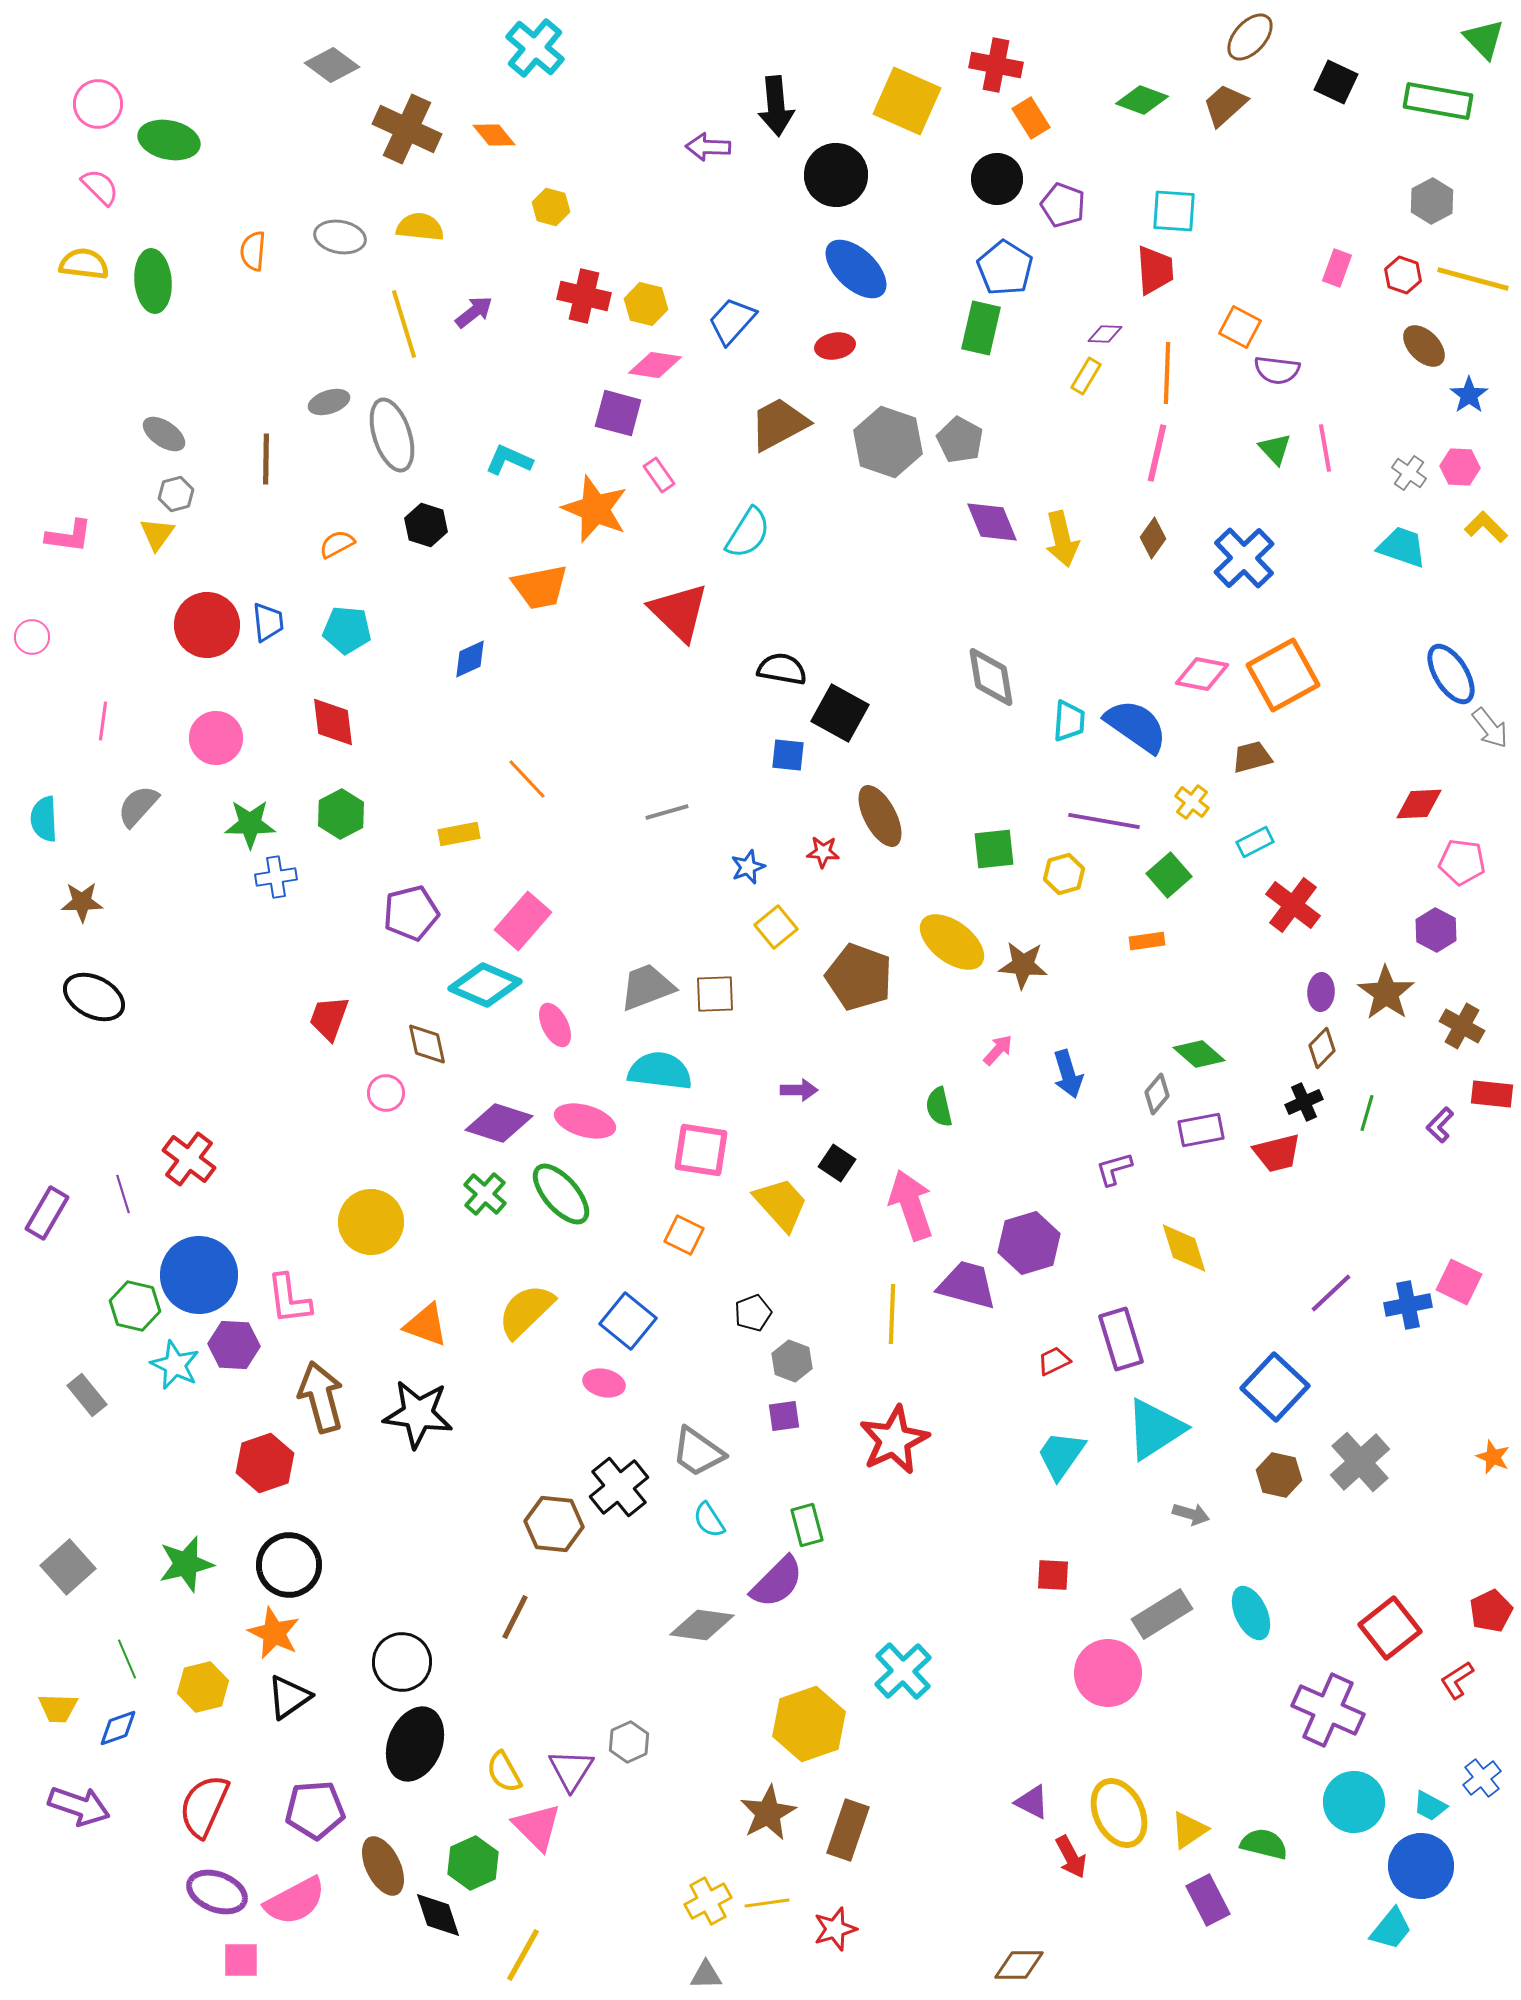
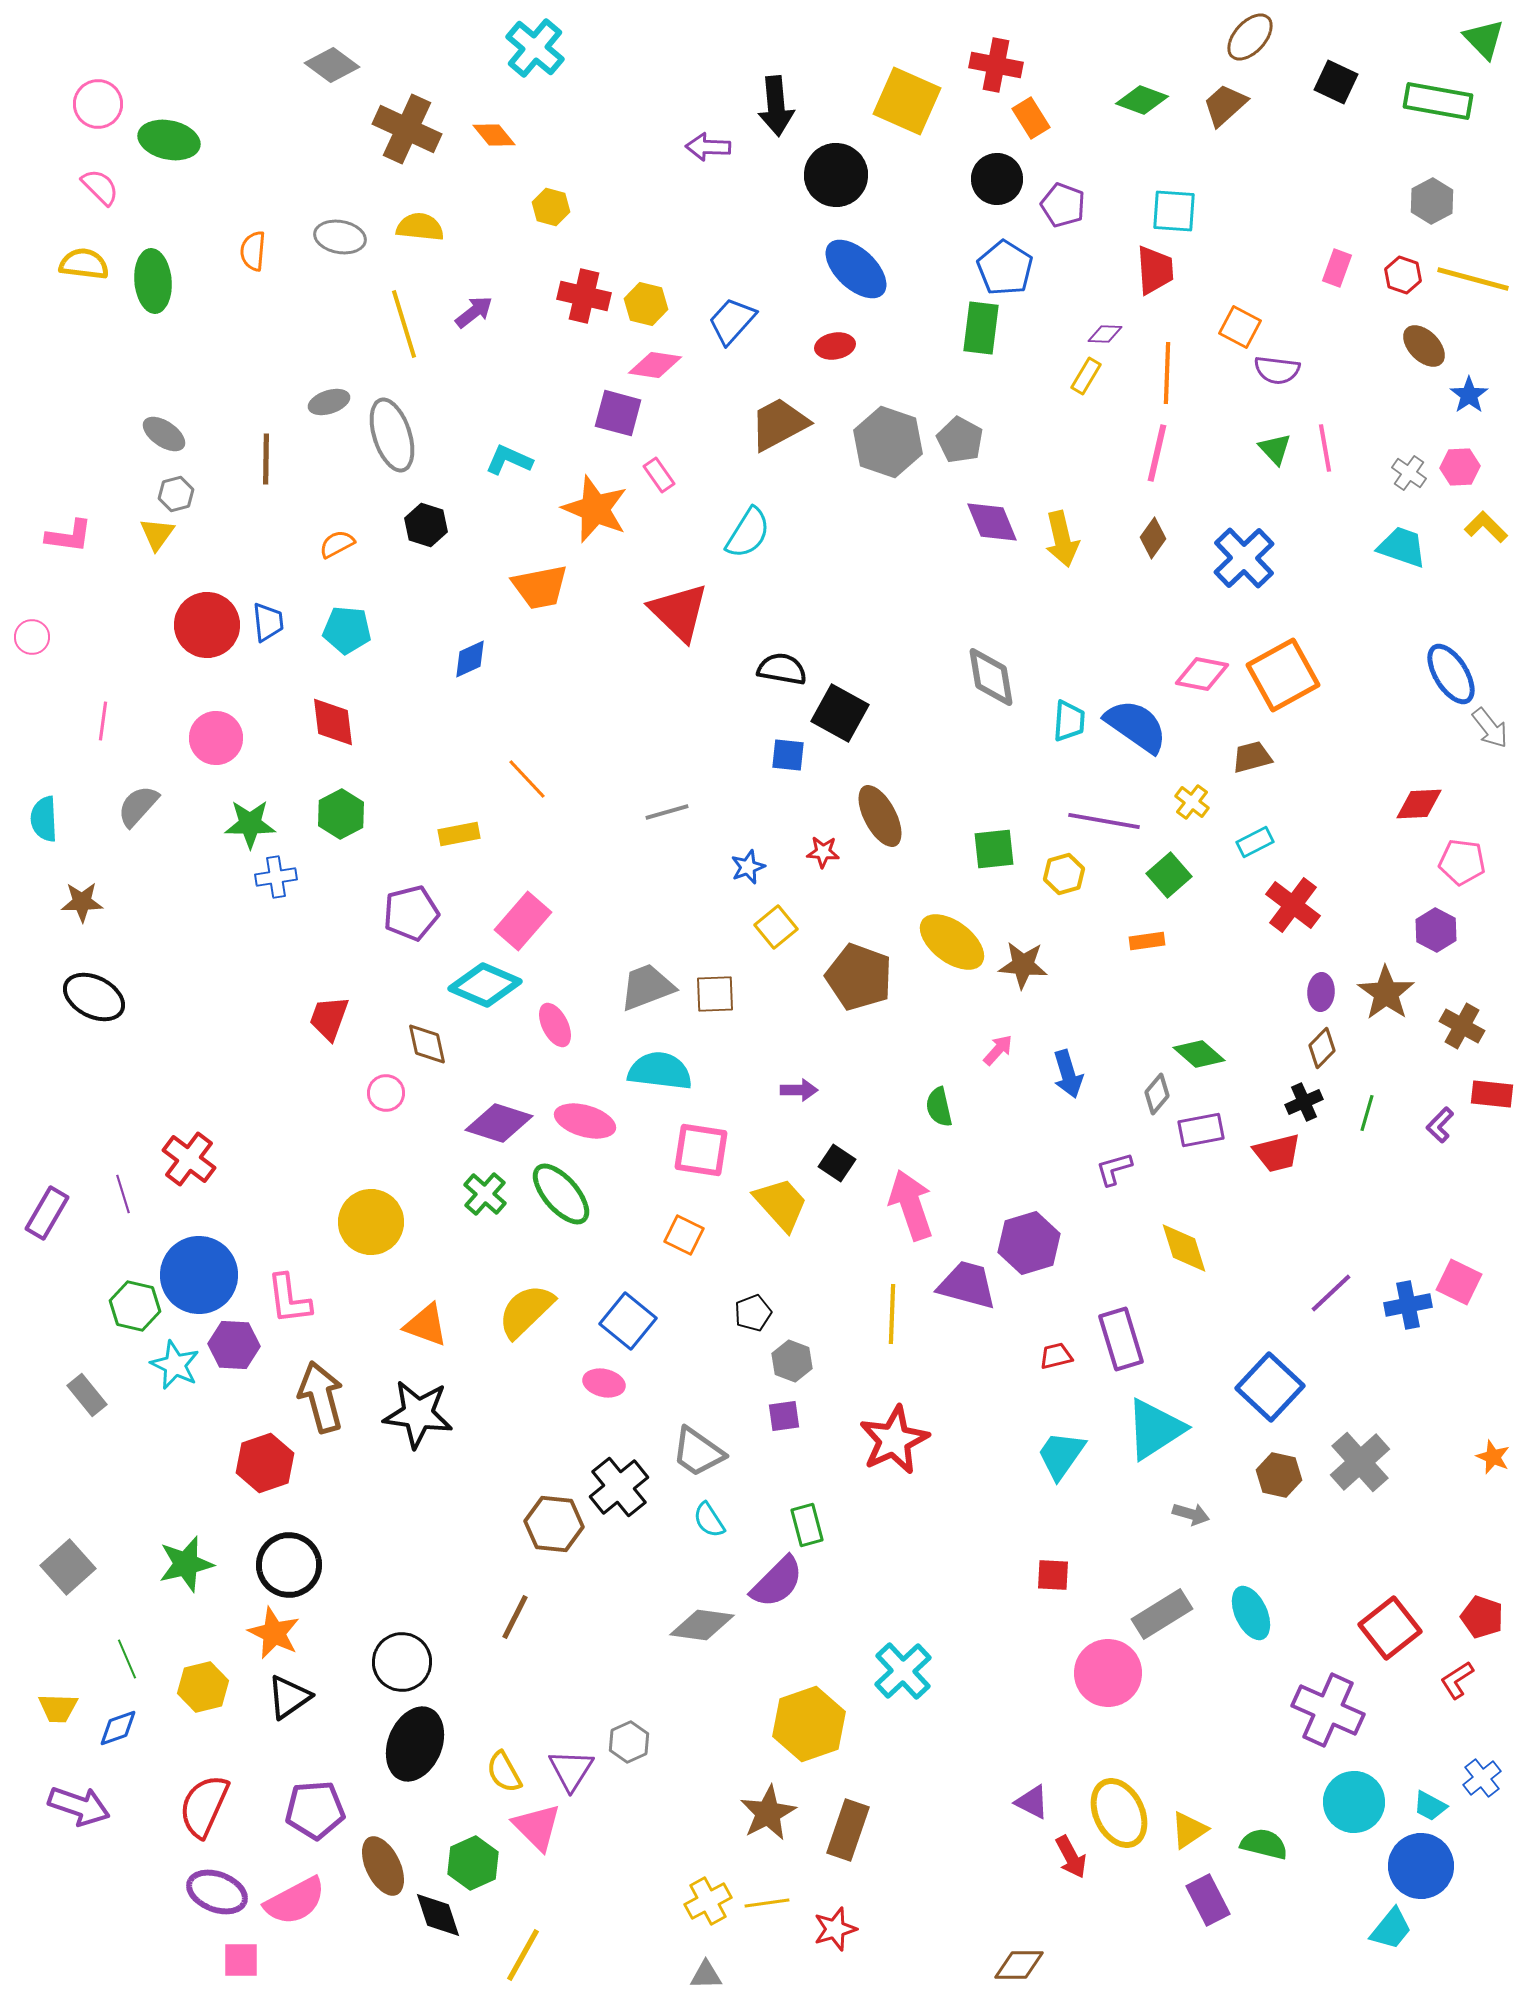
green rectangle at (981, 328): rotated 6 degrees counterclockwise
pink hexagon at (1460, 467): rotated 6 degrees counterclockwise
red trapezoid at (1054, 1361): moved 2 px right, 5 px up; rotated 12 degrees clockwise
blue square at (1275, 1387): moved 5 px left
red pentagon at (1491, 1611): moved 9 px left, 6 px down; rotated 27 degrees counterclockwise
